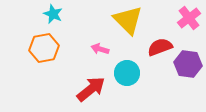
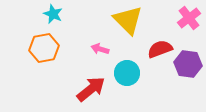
red semicircle: moved 2 px down
